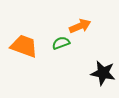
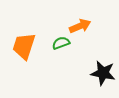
orange trapezoid: rotated 92 degrees counterclockwise
